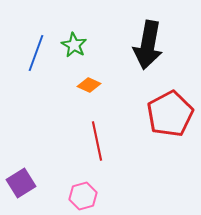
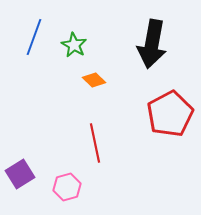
black arrow: moved 4 px right, 1 px up
blue line: moved 2 px left, 16 px up
orange diamond: moved 5 px right, 5 px up; rotated 20 degrees clockwise
red line: moved 2 px left, 2 px down
purple square: moved 1 px left, 9 px up
pink hexagon: moved 16 px left, 9 px up
